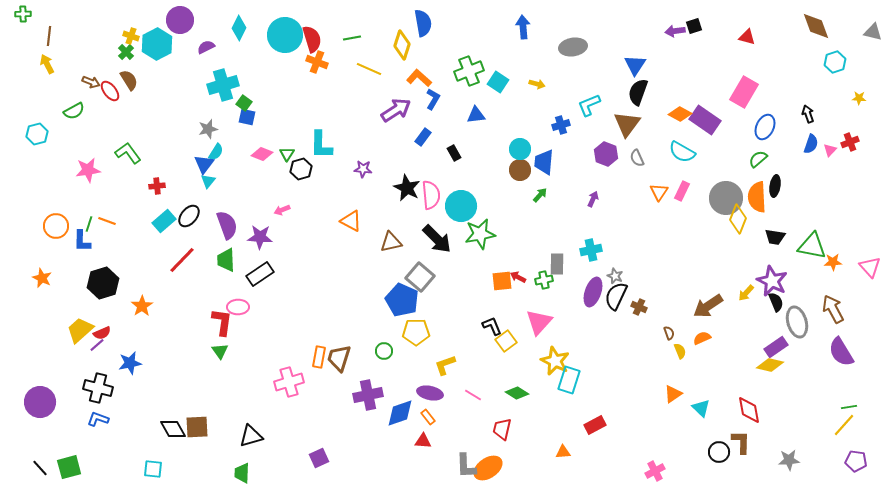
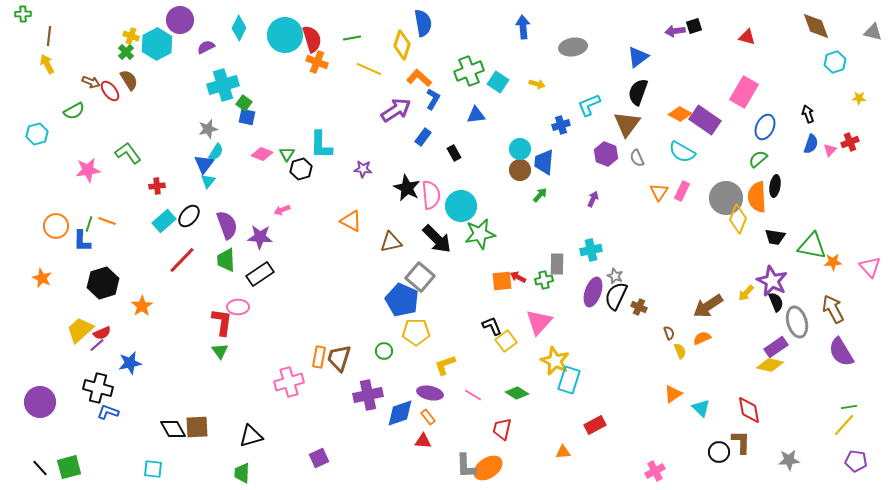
blue triangle at (635, 65): moved 3 px right, 8 px up; rotated 20 degrees clockwise
blue L-shape at (98, 419): moved 10 px right, 7 px up
